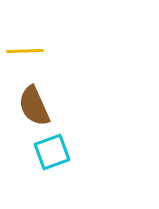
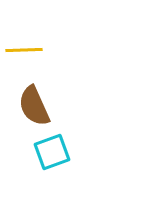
yellow line: moved 1 px left, 1 px up
